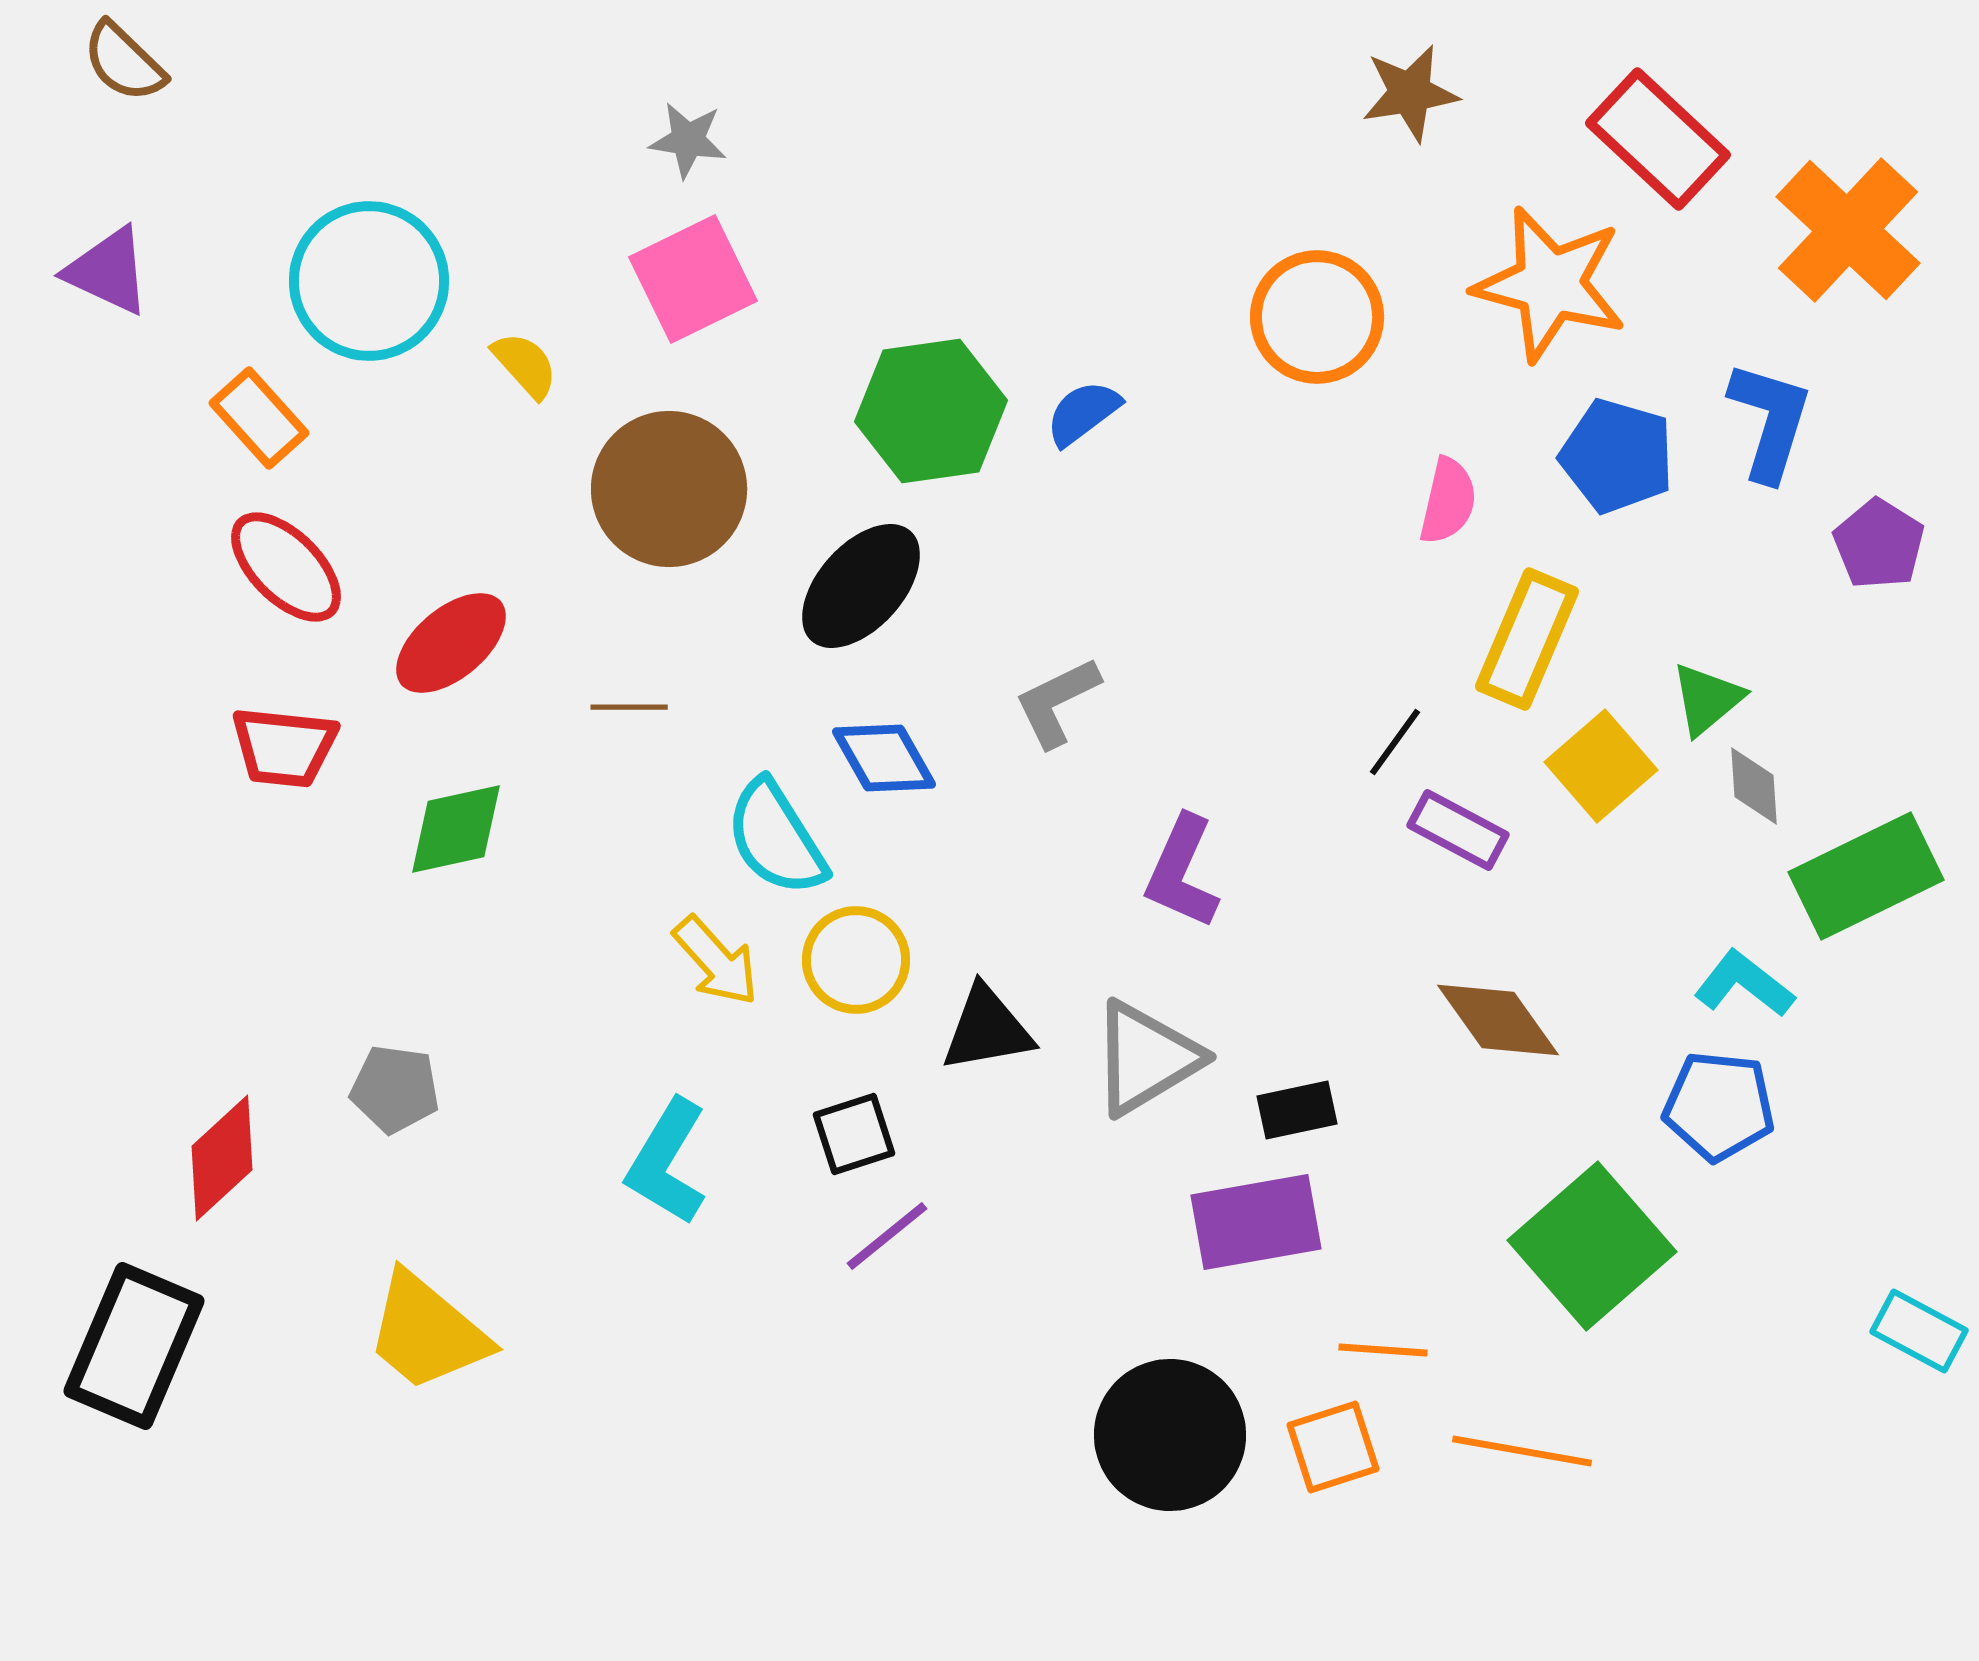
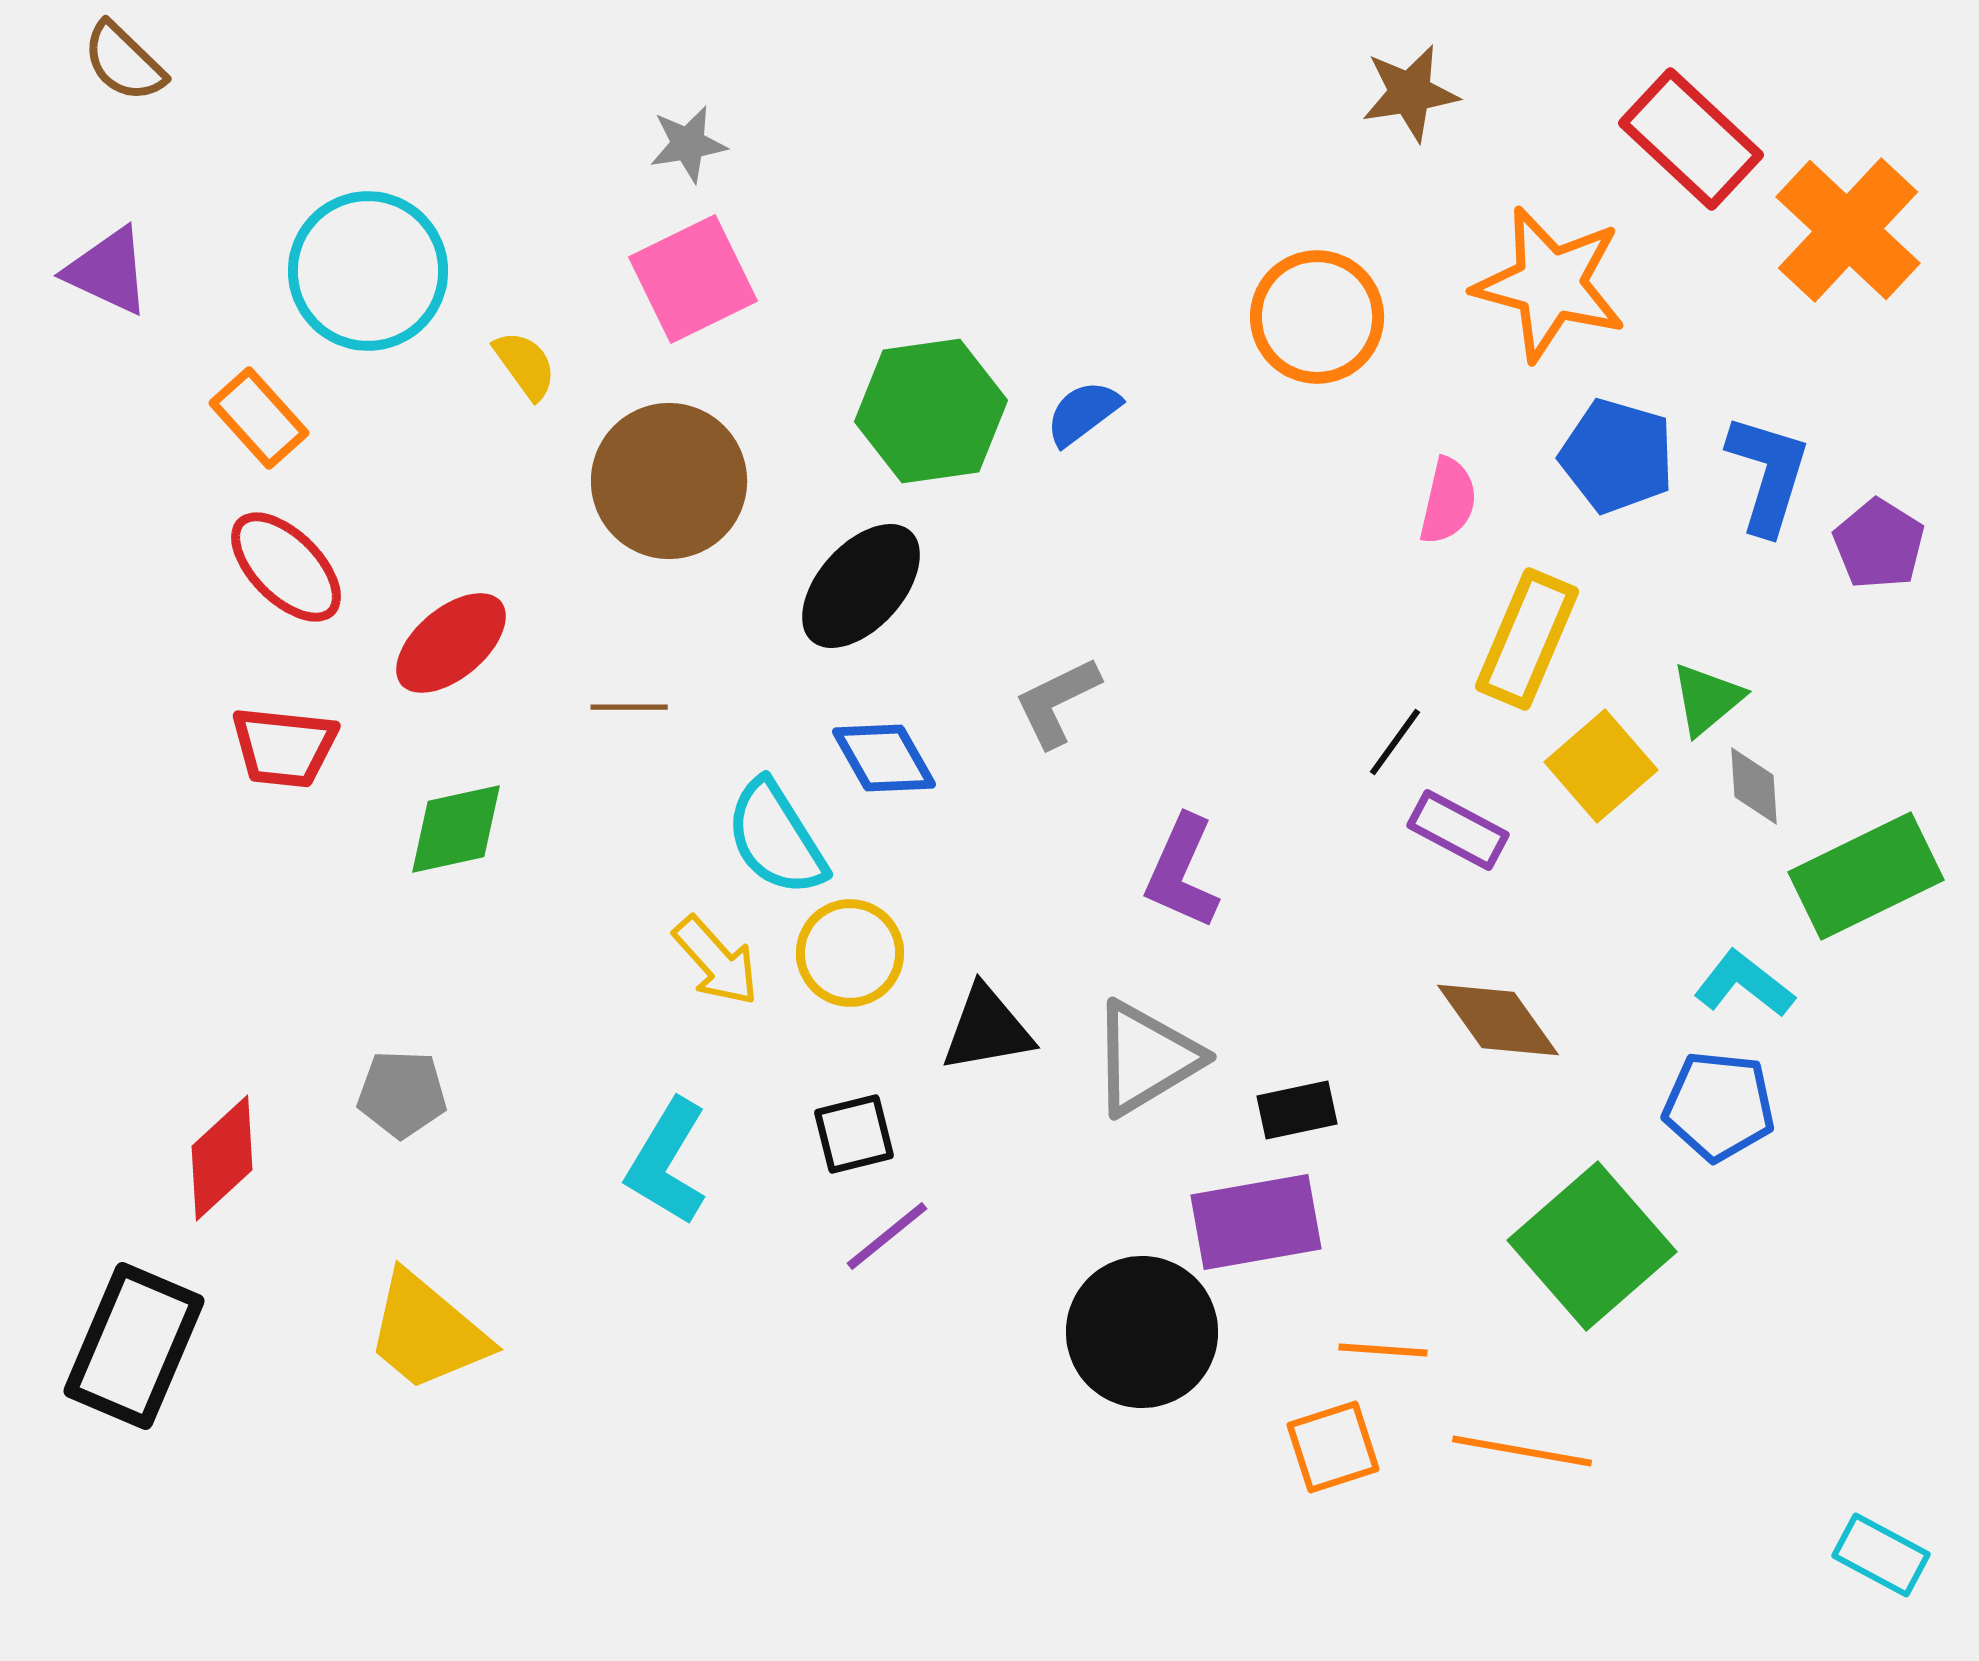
red rectangle at (1658, 139): moved 33 px right
gray star at (688, 140): moved 4 px down; rotated 18 degrees counterclockwise
cyan circle at (369, 281): moved 1 px left, 10 px up
yellow semicircle at (525, 365): rotated 6 degrees clockwise
blue L-shape at (1770, 421): moved 2 px left, 53 px down
brown circle at (669, 489): moved 8 px up
yellow circle at (856, 960): moved 6 px left, 7 px up
gray pentagon at (395, 1089): moved 7 px right, 5 px down; rotated 6 degrees counterclockwise
black square at (854, 1134): rotated 4 degrees clockwise
cyan rectangle at (1919, 1331): moved 38 px left, 224 px down
black circle at (1170, 1435): moved 28 px left, 103 px up
